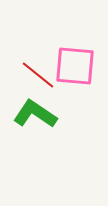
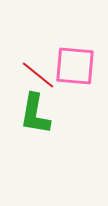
green L-shape: rotated 114 degrees counterclockwise
